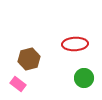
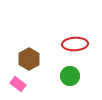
brown hexagon: rotated 15 degrees counterclockwise
green circle: moved 14 px left, 2 px up
